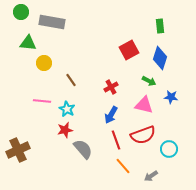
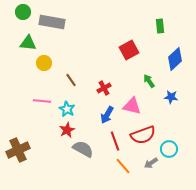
green circle: moved 2 px right
blue diamond: moved 15 px right, 1 px down; rotated 30 degrees clockwise
green arrow: rotated 152 degrees counterclockwise
red cross: moved 7 px left, 1 px down
pink triangle: moved 12 px left, 1 px down
blue arrow: moved 4 px left
red star: moved 2 px right; rotated 14 degrees counterclockwise
red line: moved 1 px left, 1 px down
gray semicircle: rotated 20 degrees counterclockwise
gray arrow: moved 13 px up
